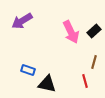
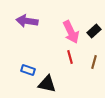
purple arrow: moved 5 px right; rotated 40 degrees clockwise
red line: moved 15 px left, 24 px up
